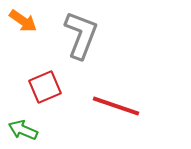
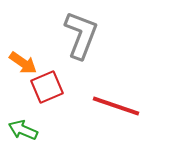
orange arrow: moved 42 px down
red square: moved 2 px right
